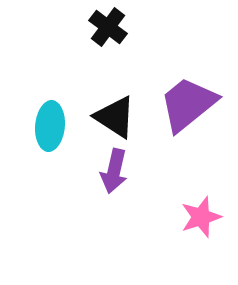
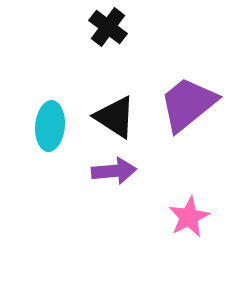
purple arrow: rotated 108 degrees counterclockwise
pink star: moved 12 px left; rotated 9 degrees counterclockwise
